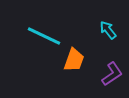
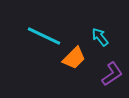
cyan arrow: moved 8 px left, 7 px down
orange trapezoid: moved 2 px up; rotated 25 degrees clockwise
